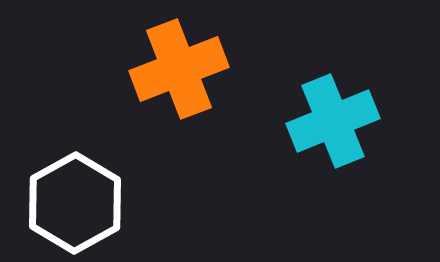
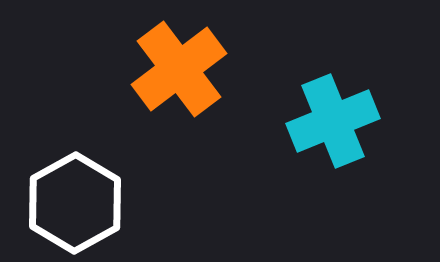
orange cross: rotated 16 degrees counterclockwise
